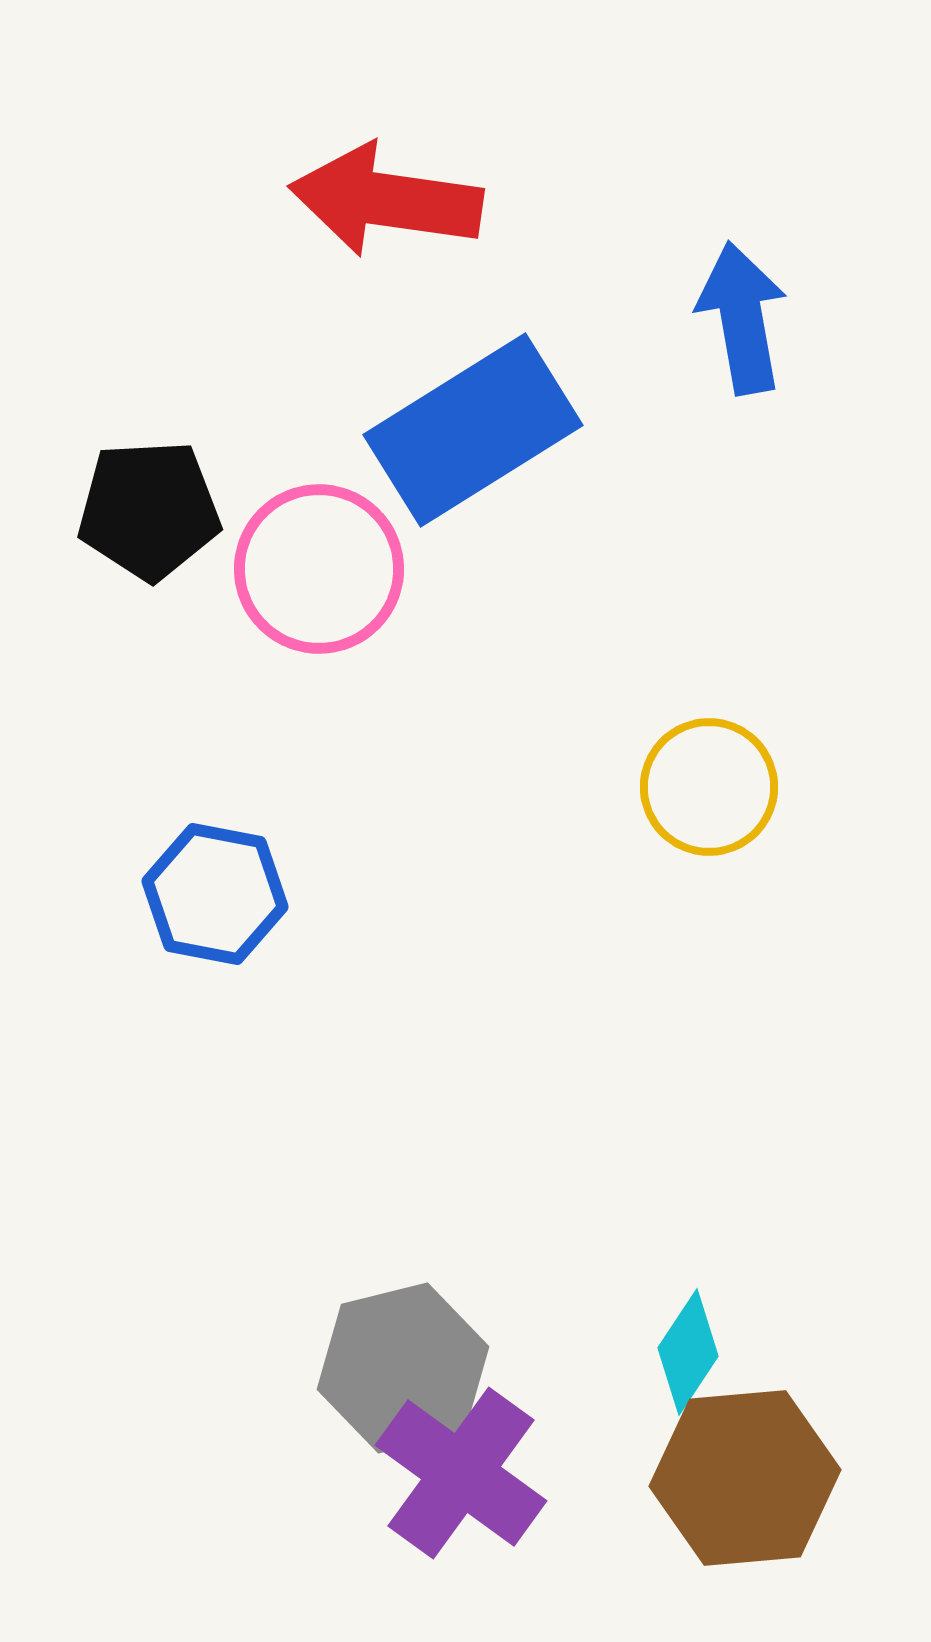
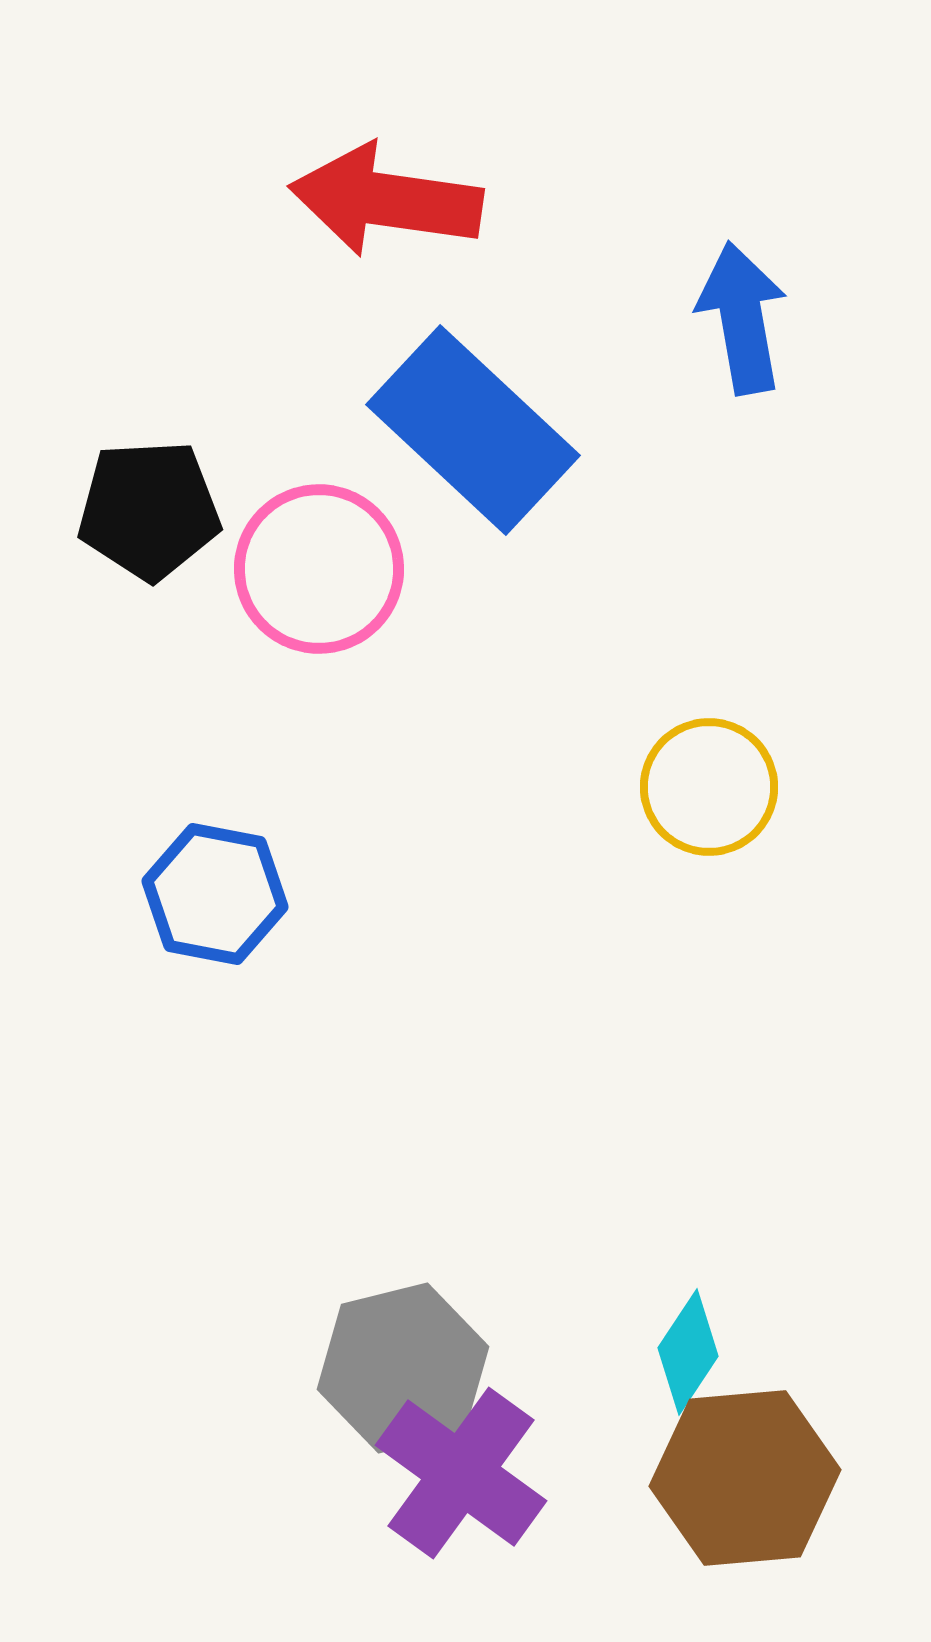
blue rectangle: rotated 75 degrees clockwise
